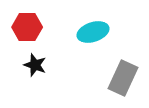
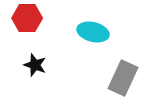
red hexagon: moved 9 px up
cyan ellipse: rotated 32 degrees clockwise
